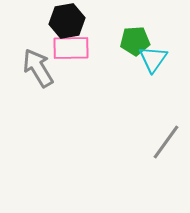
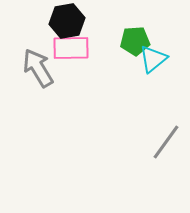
cyan triangle: rotated 16 degrees clockwise
